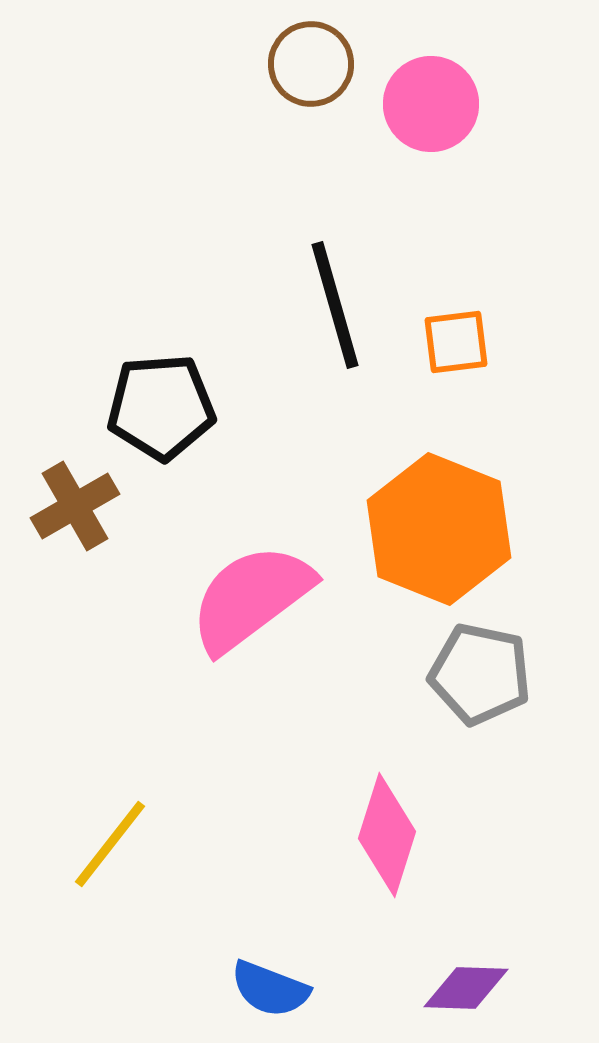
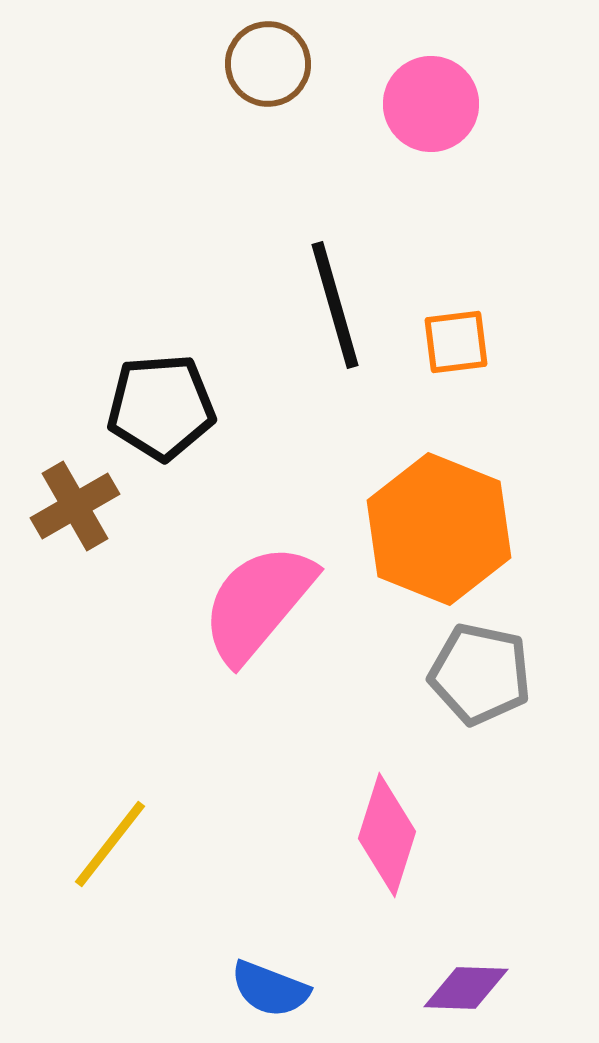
brown circle: moved 43 px left
pink semicircle: moved 7 px right, 5 px down; rotated 13 degrees counterclockwise
